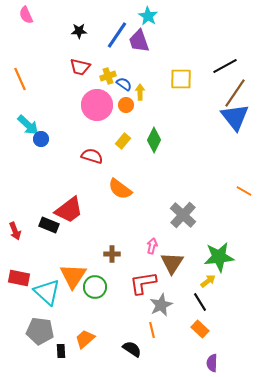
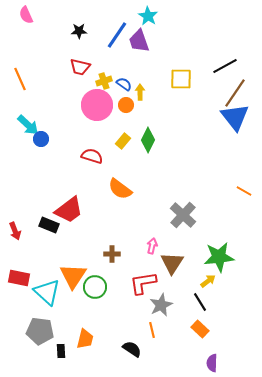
yellow cross at (108, 76): moved 4 px left, 5 px down
green diamond at (154, 140): moved 6 px left
orange trapezoid at (85, 339): rotated 145 degrees clockwise
